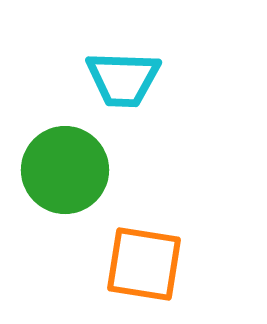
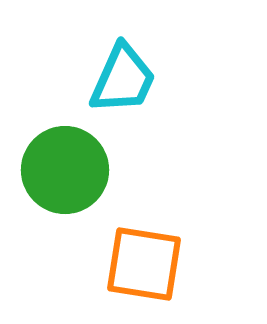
cyan trapezoid: rotated 68 degrees counterclockwise
